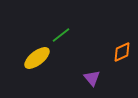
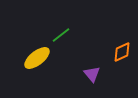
purple triangle: moved 4 px up
